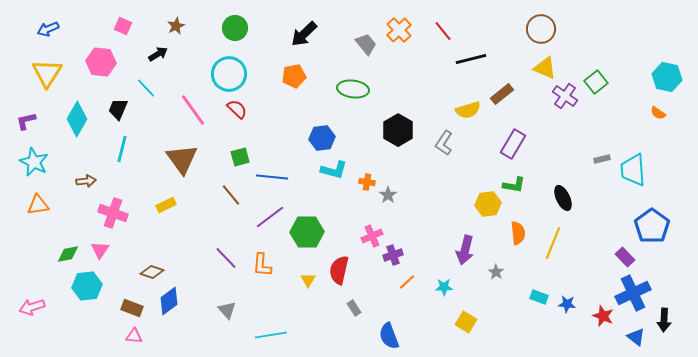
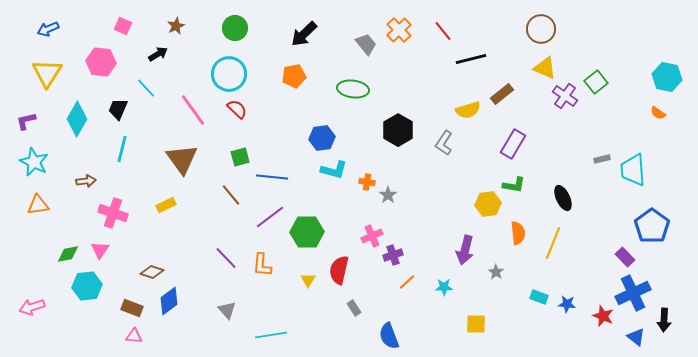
yellow square at (466, 322): moved 10 px right, 2 px down; rotated 30 degrees counterclockwise
